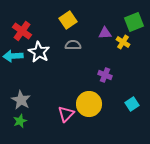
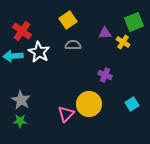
green star: rotated 24 degrees clockwise
